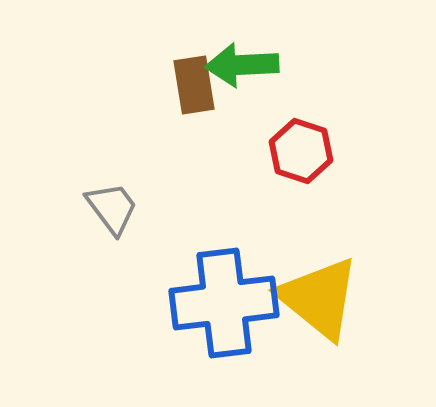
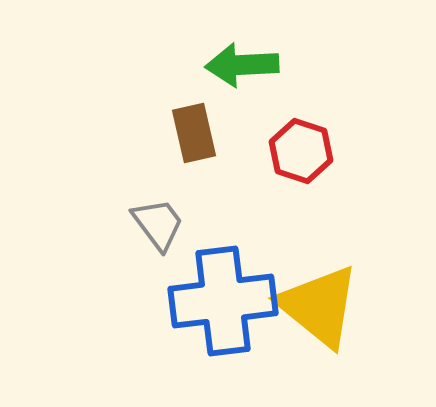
brown rectangle: moved 48 px down; rotated 4 degrees counterclockwise
gray trapezoid: moved 46 px right, 16 px down
yellow triangle: moved 8 px down
blue cross: moved 1 px left, 2 px up
